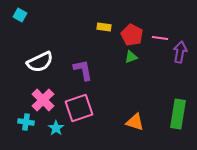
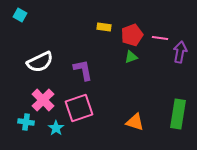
red pentagon: rotated 25 degrees clockwise
